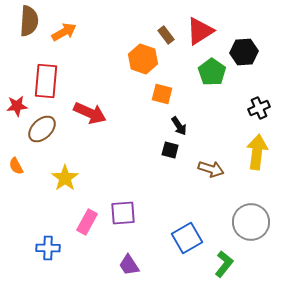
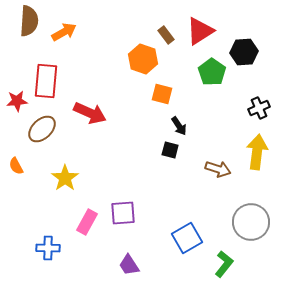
red star: moved 5 px up
brown arrow: moved 7 px right
